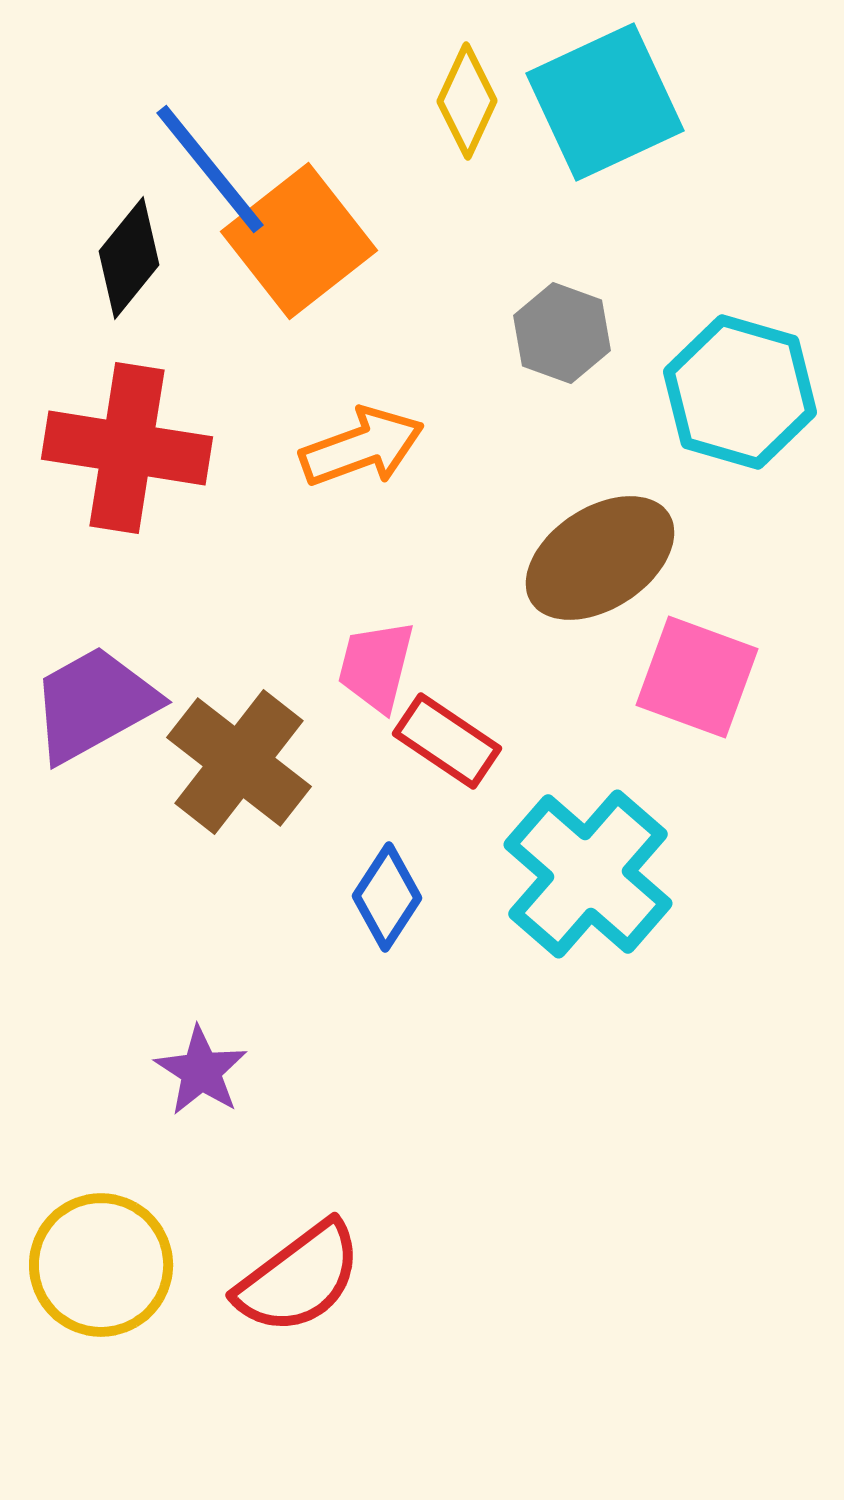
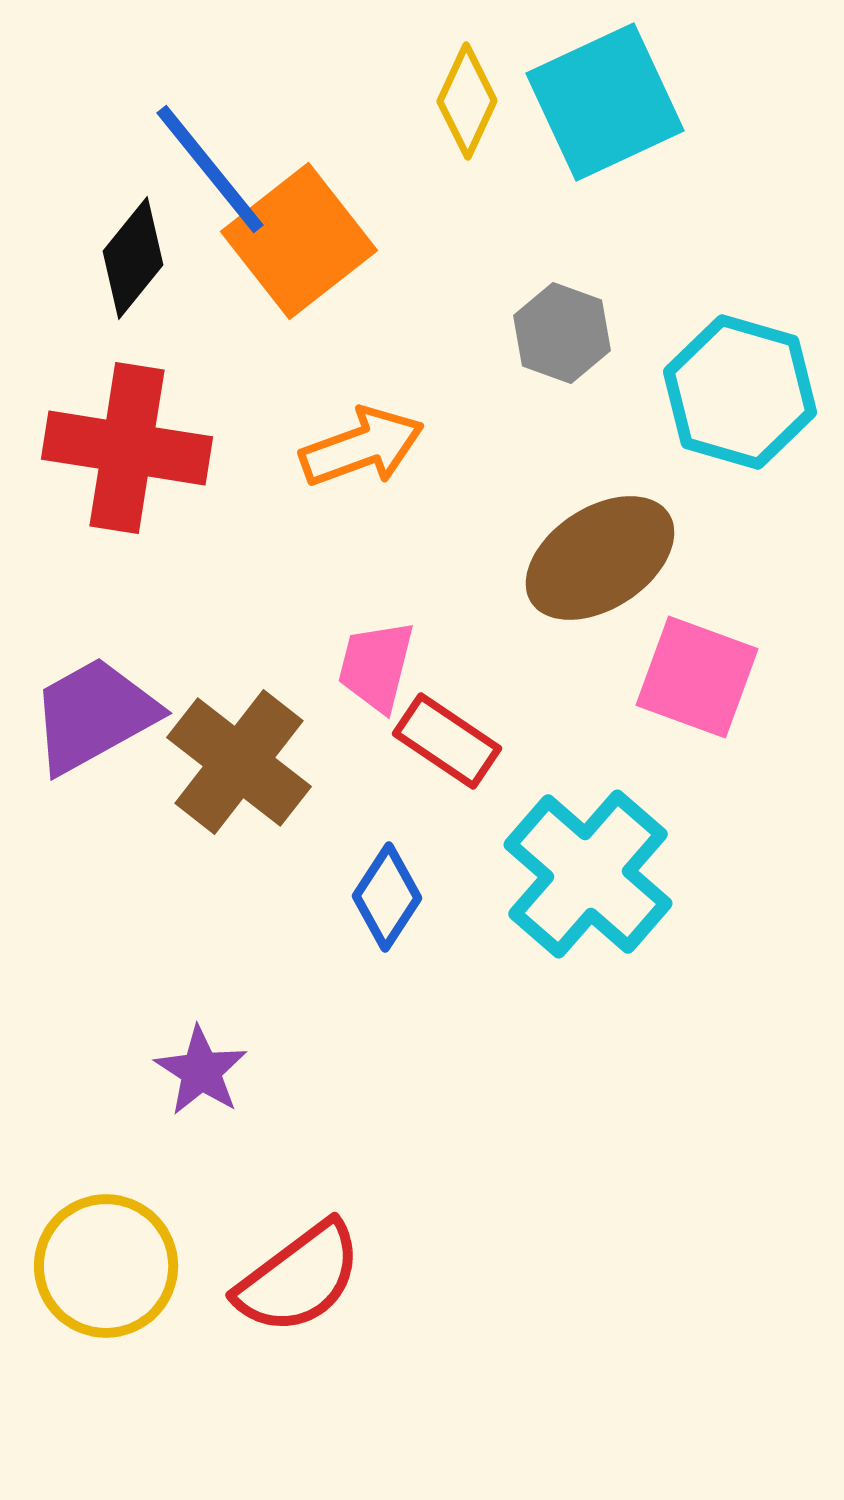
black diamond: moved 4 px right
purple trapezoid: moved 11 px down
yellow circle: moved 5 px right, 1 px down
